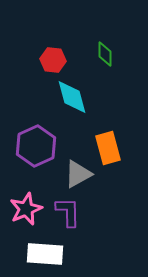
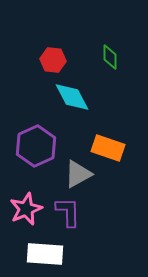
green diamond: moved 5 px right, 3 px down
cyan diamond: rotated 12 degrees counterclockwise
orange rectangle: rotated 56 degrees counterclockwise
